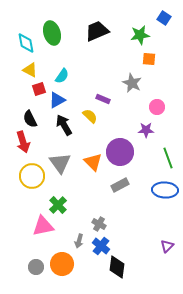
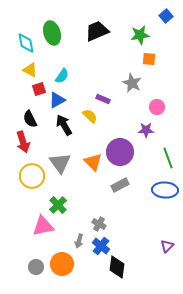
blue square: moved 2 px right, 2 px up; rotated 16 degrees clockwise
